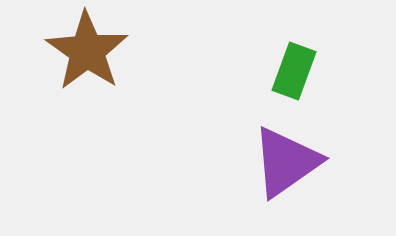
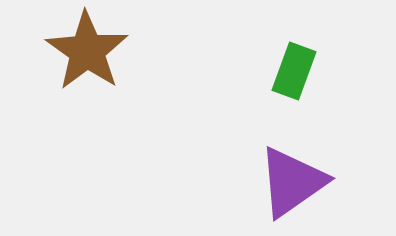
purple triangle: moved 6 px right, 20 px down
